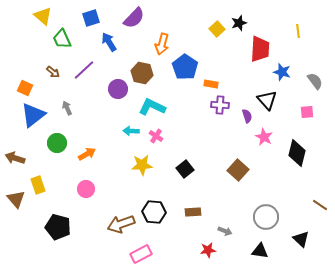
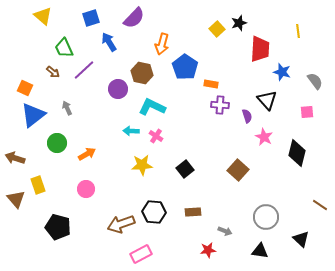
green trapezoid at (62, 39): moved 2 px right, 9 px down
